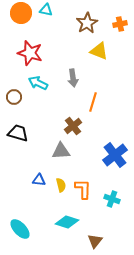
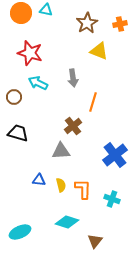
cyan ellipse: moved 3 px down; rotated 70 degrees counterclockwise
